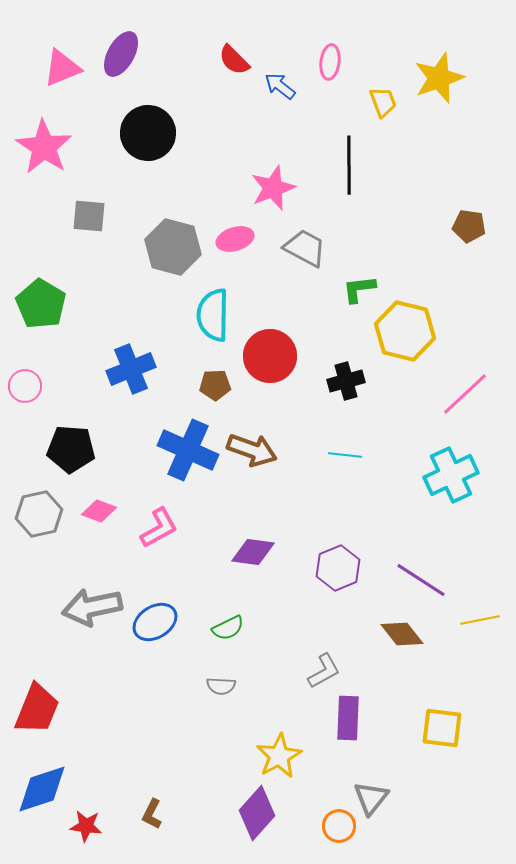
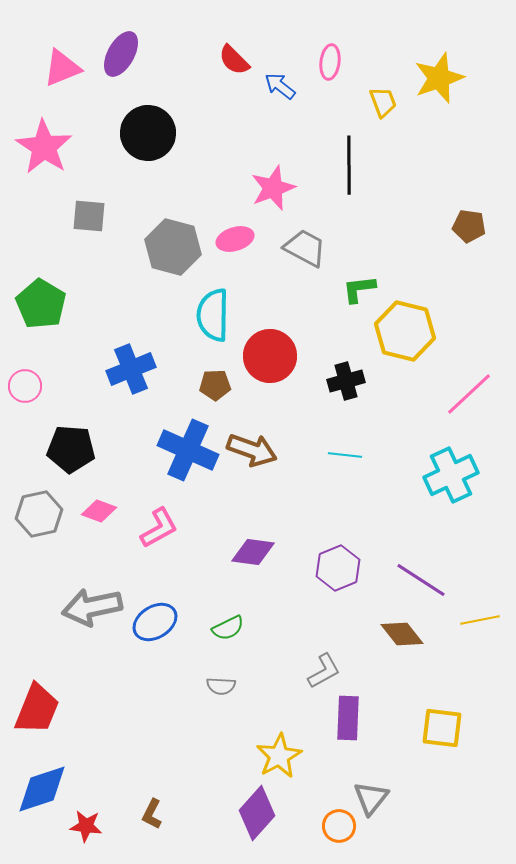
pink line at (465, 394): moved 4 px right
